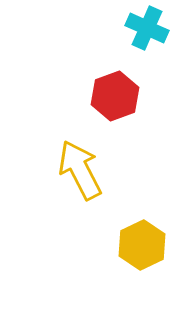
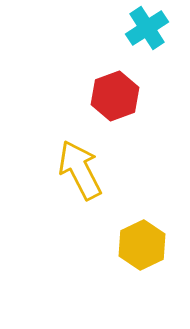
cyan cross: rotated 33 degrees clockwise
